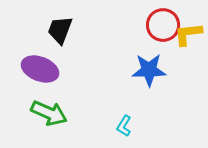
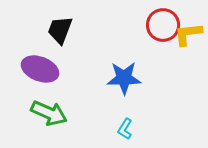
blue star: moved 25 px left, 8 px down
cyan L-shape: moved 1 px right, 3 px down
